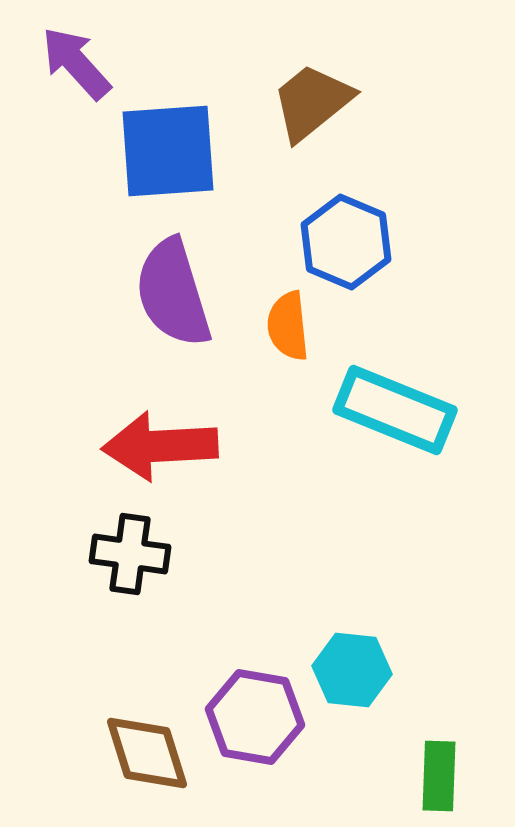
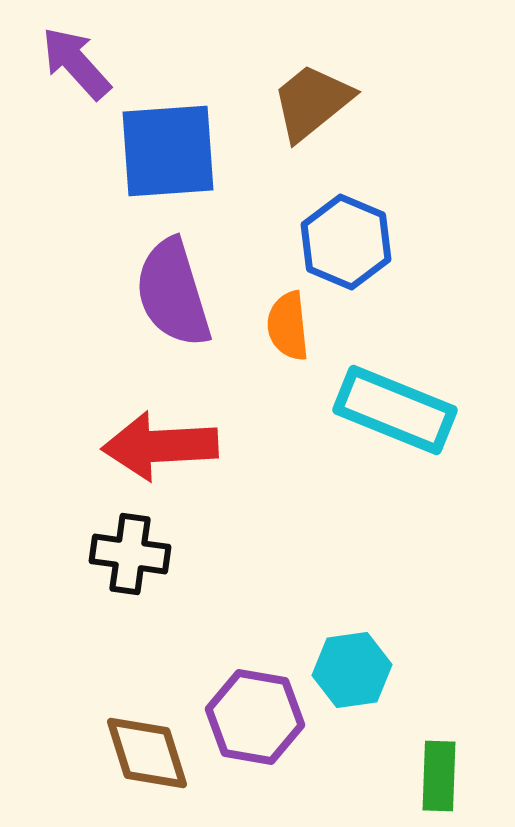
cyan hexagon: rotated 14 degrees counterclockwise
